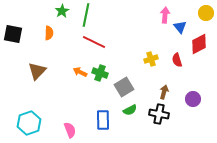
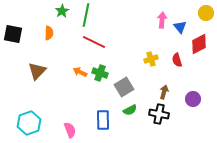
pink arrow: moved 3 px left, 5 px down
